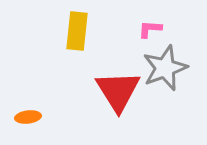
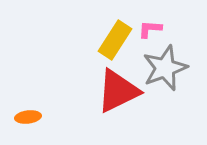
yellow rectangle: moved 38 px right, 9 px down; rotated 27 degrees clockwise
red triangle: rotated 36 degrees clockwise
